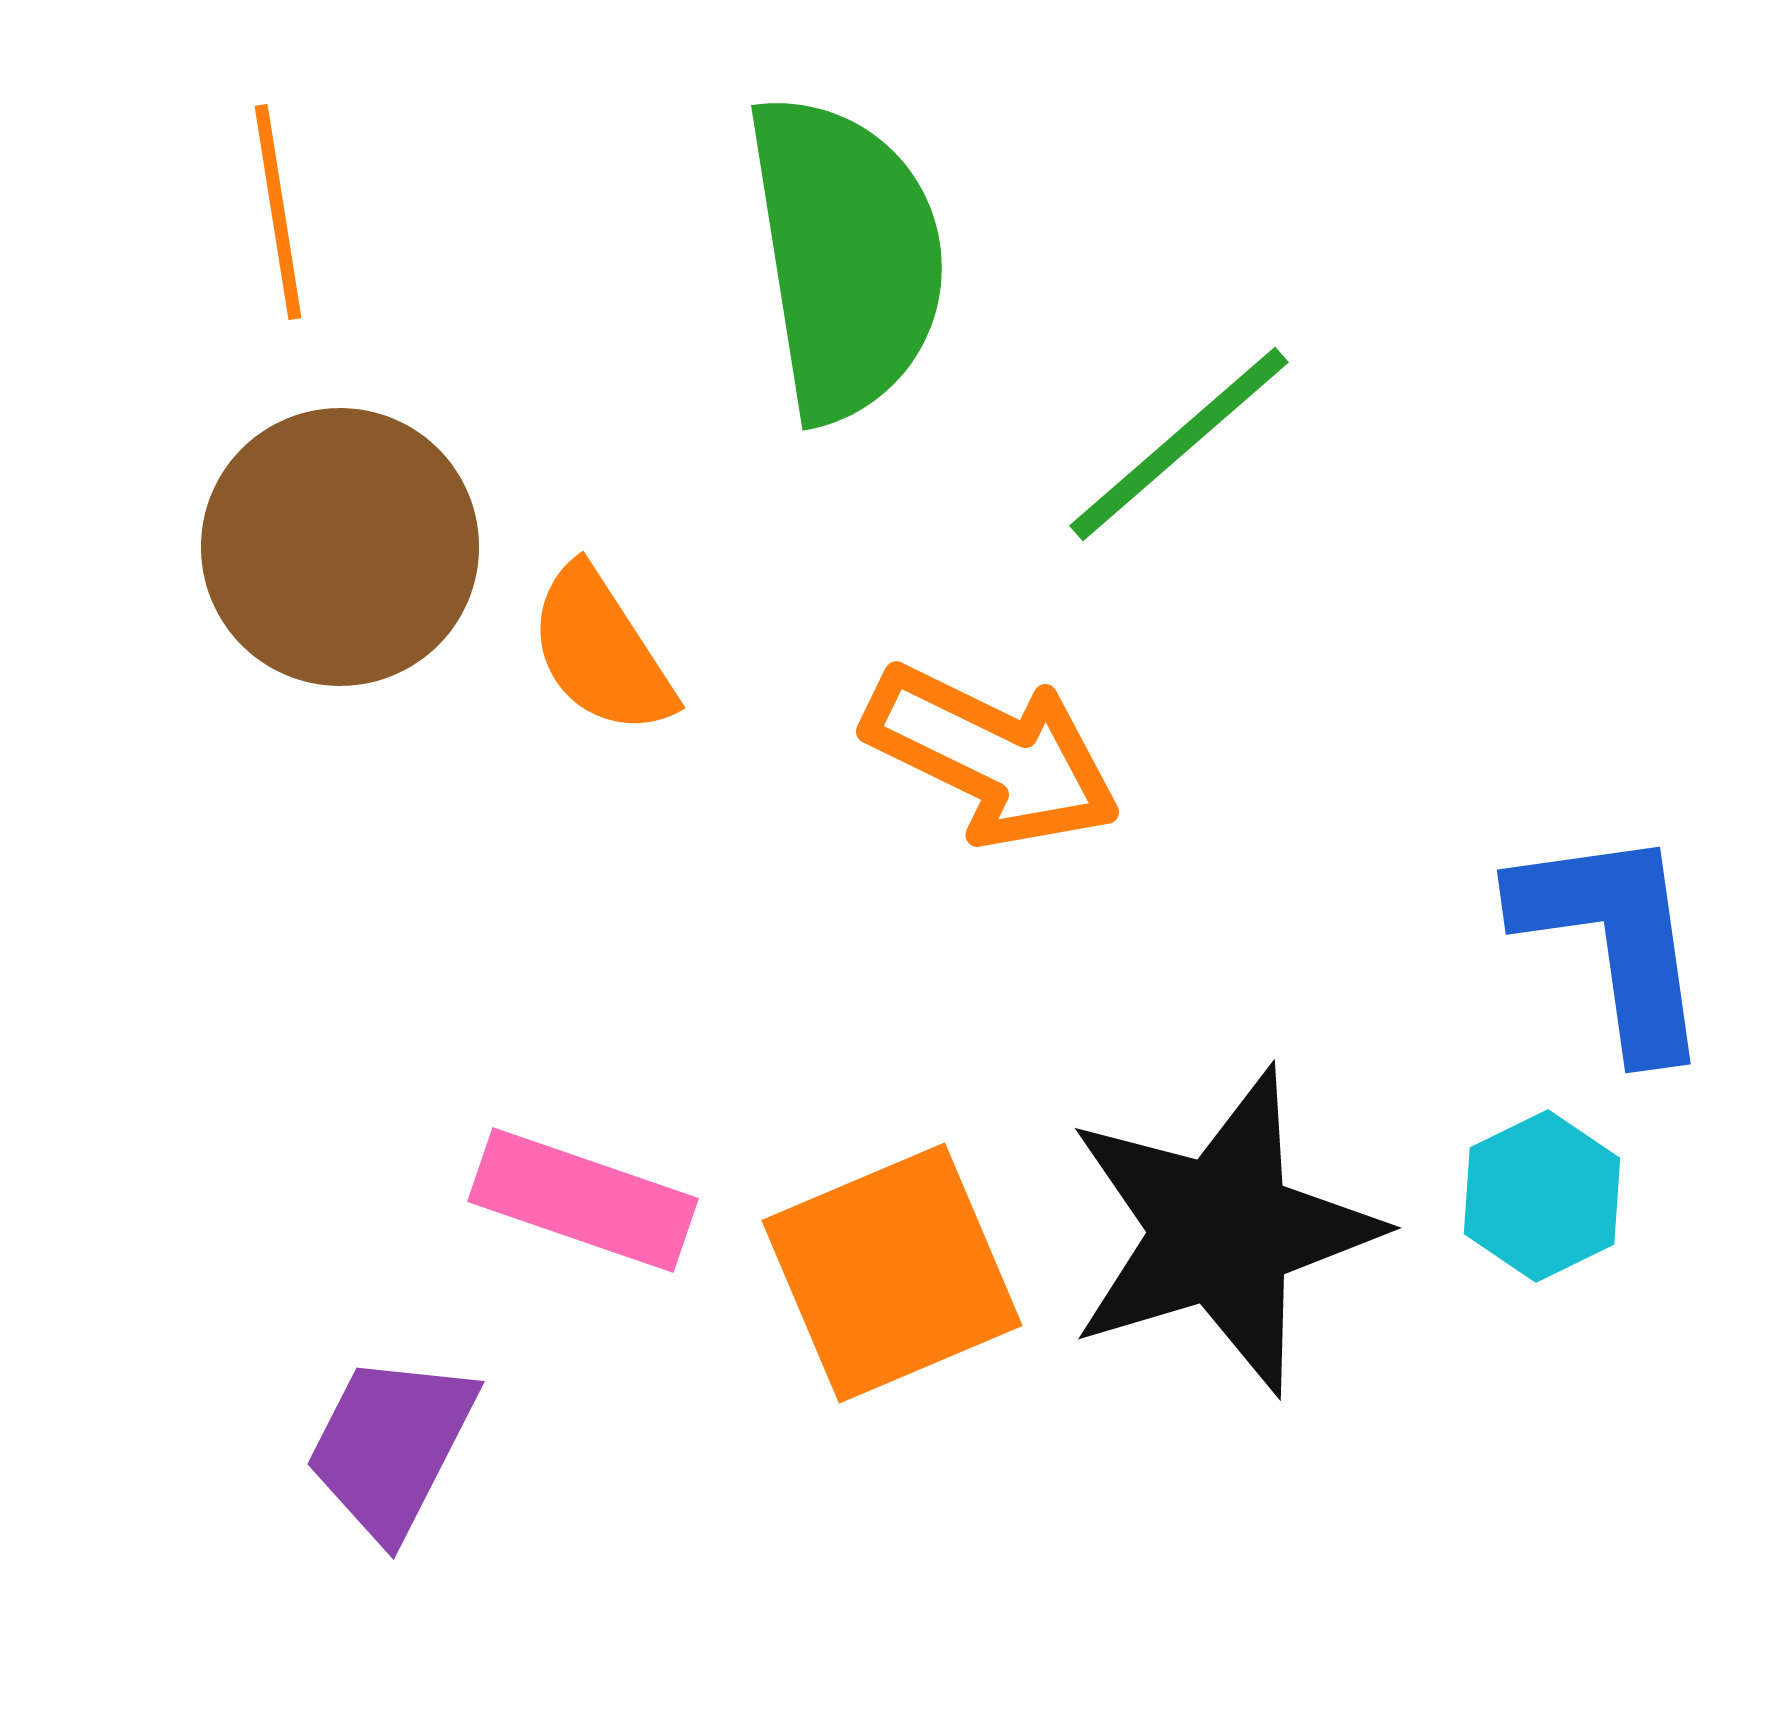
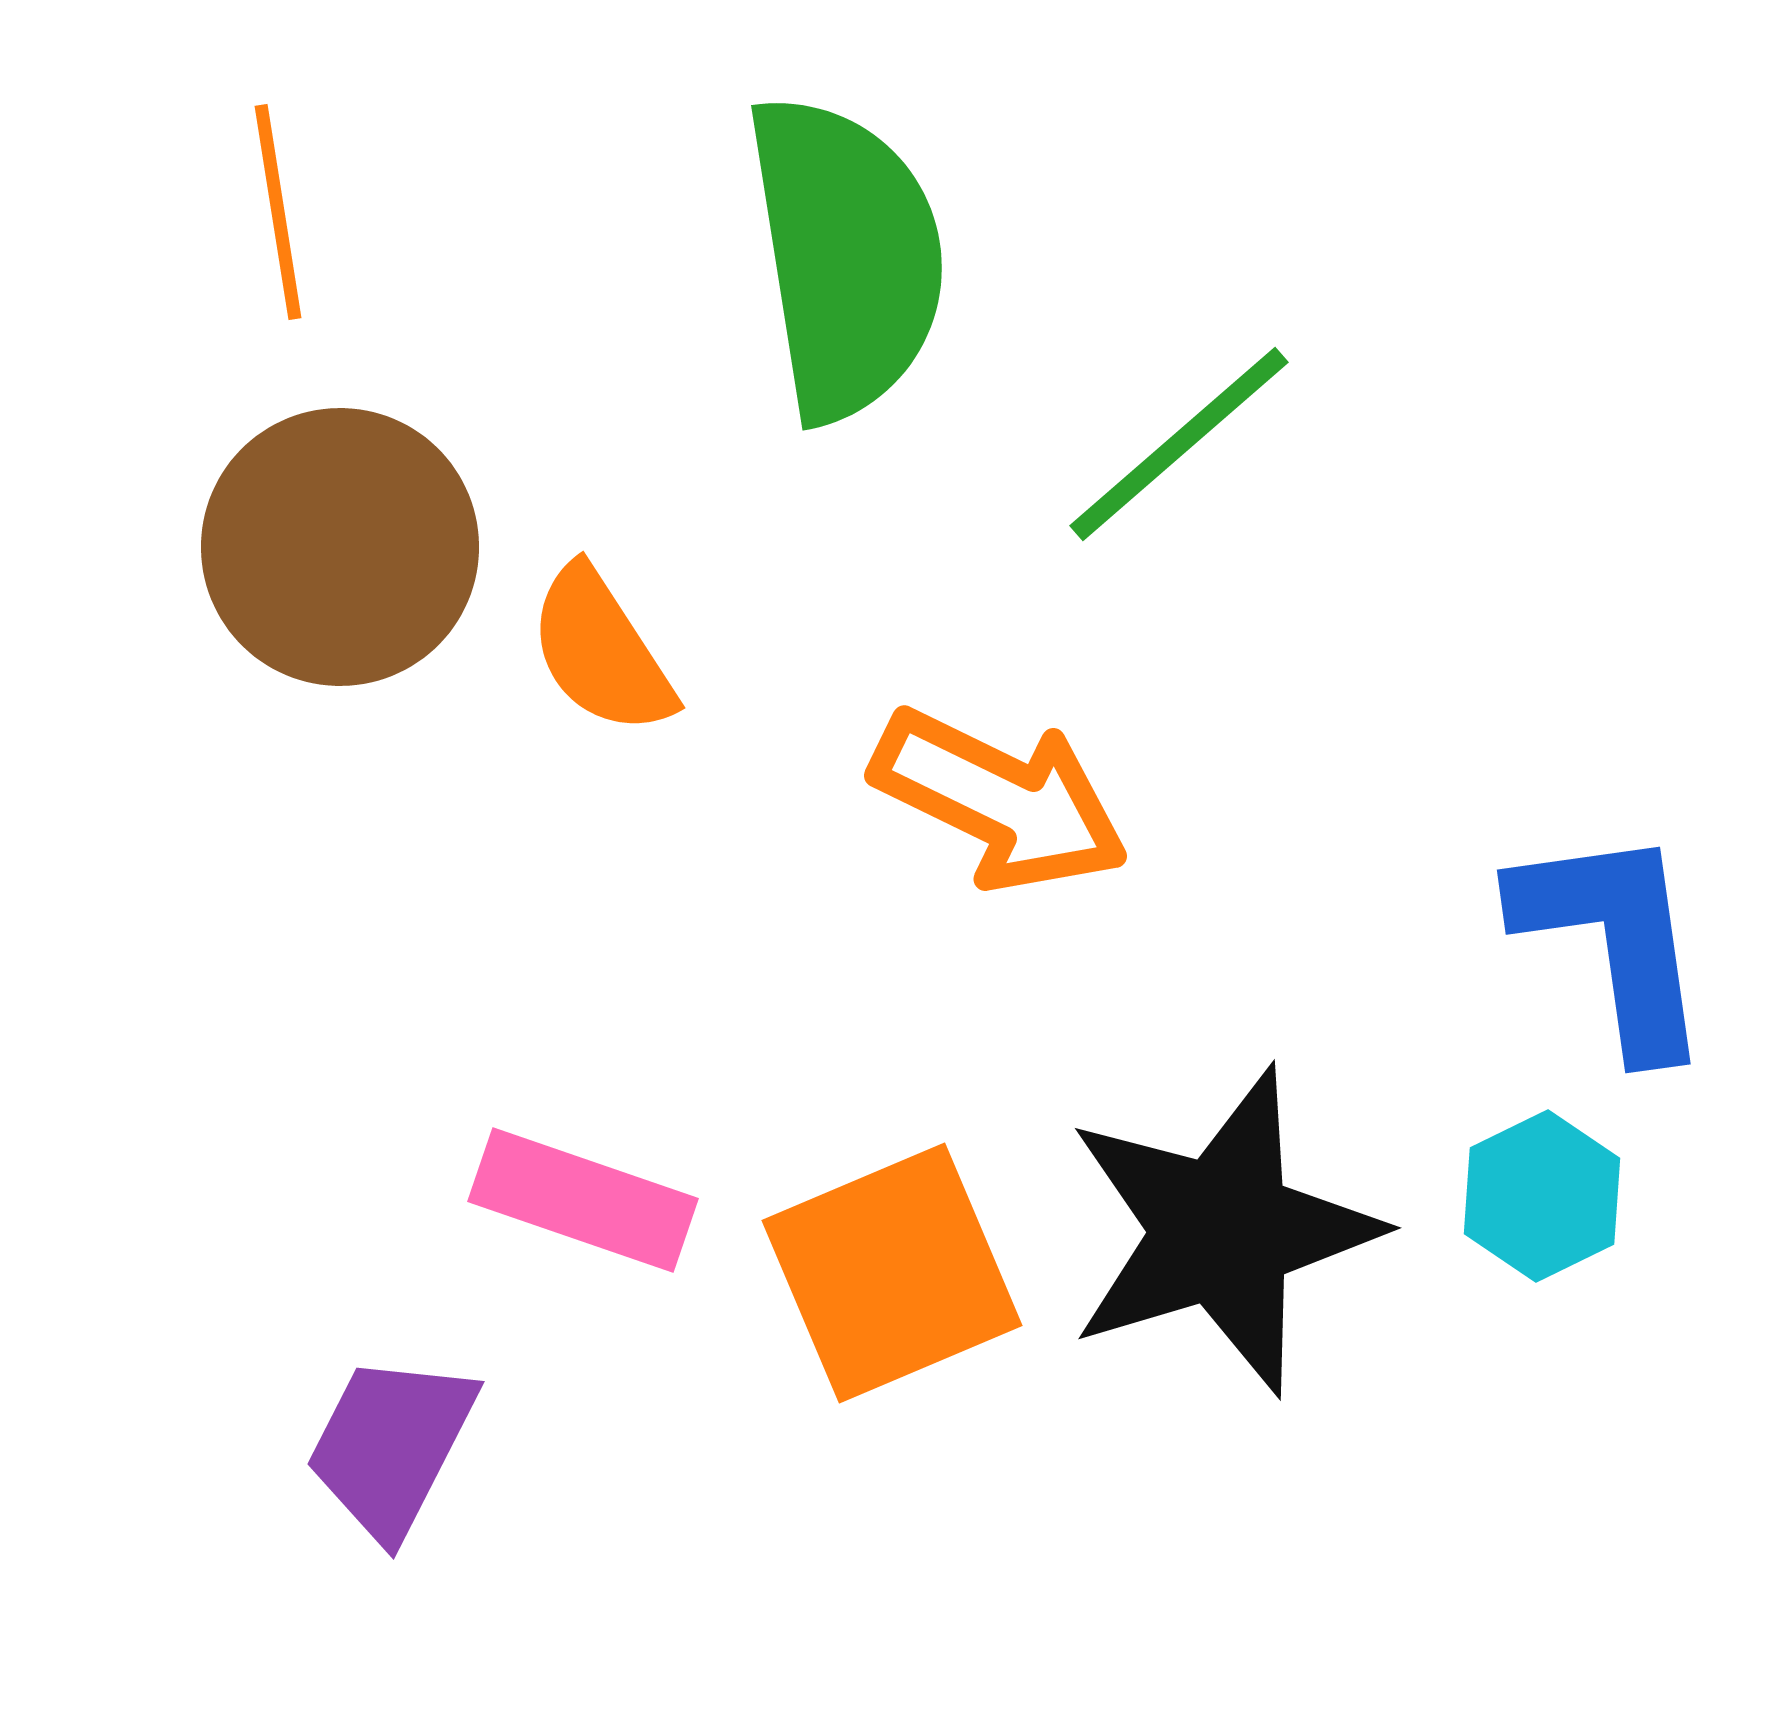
orange arrow: moved 8 px right, 44 px down
